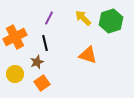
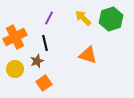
green hexagon: moved 2 px up
brown star: moved 1 px up
yellow circle: moved 5 px up
orange square: moved 2 px right
